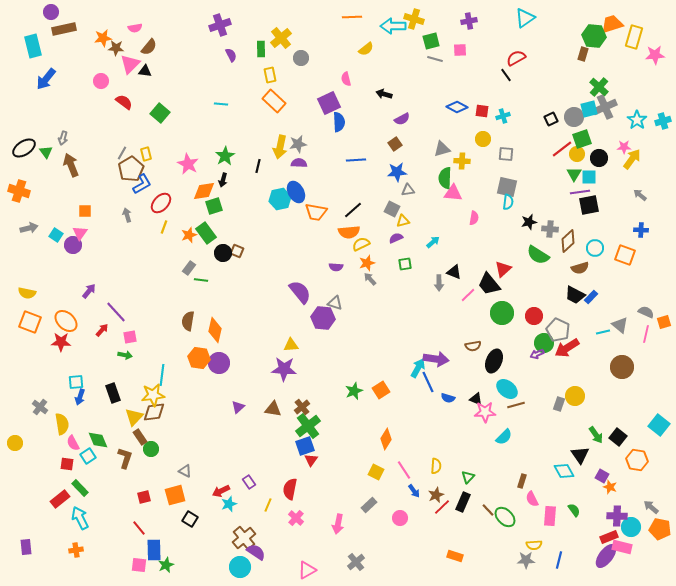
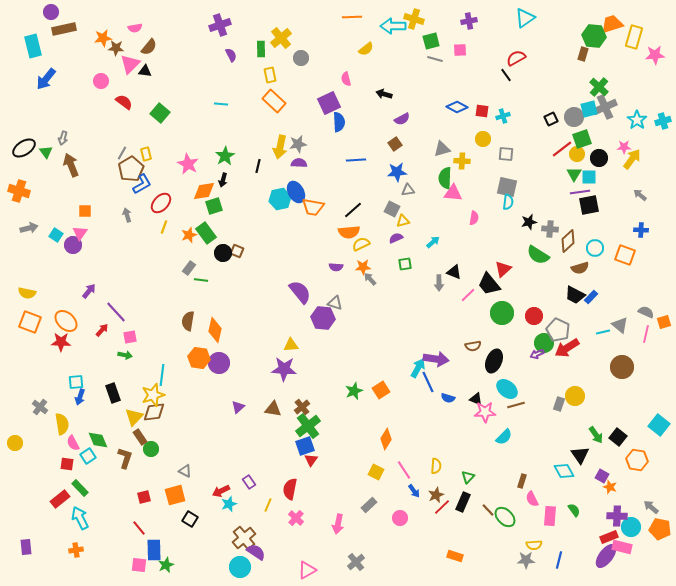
orange trapezoid at (316, 212): moved 3 px left, 5 px up
orange star at (367, 263): moved 4 px left, 4 px down; rotated 14 degrees clockwise
yellow star at (153, 395): rotated 10 degrees counterclockwise
